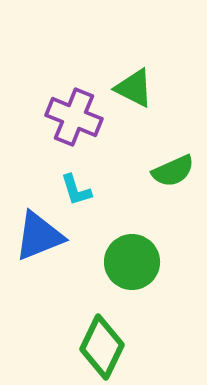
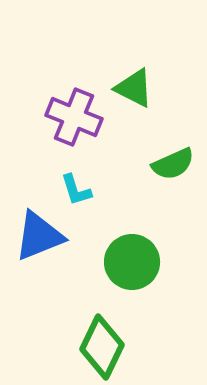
green semicircle: moved 7 px up
